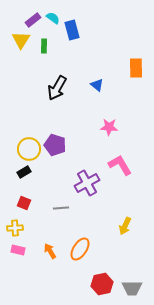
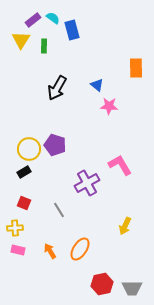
pink star: moved 21 px up
gray line: moved 2 px left, 2 px down; rotated 63 degrees clockwise
